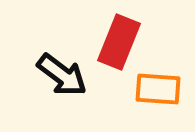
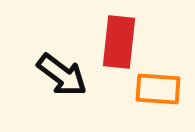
red rectangle: rotated 16 degrees counterclockwise
